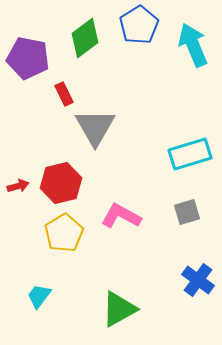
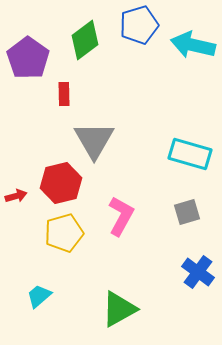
blue pentagon: rotated 15 degrees clockwise
green diamond: moved 2 px down
cyan arrow: rotated 54 degrees counterclockwise
purple pentagon: rotated 24 degrees clockwise
red rectangle: rotated 25 degrees clockwise
gray triangle: moved 1 px left, 13 px down
cyan rectangle: rotated 33 degrees clockwise
red arrow: moved 2 px left, 10 px down
pink L-shape: rotated 90 degrees clockwise
yellow pentagon: rotated 15 degrees clockwise
blue cross: moved 8 px up
cyan trapezoid: rotated 12 degrees clockwise
